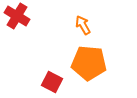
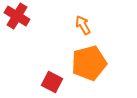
orange pentagon: rotated 20 degrees counterclockwise
